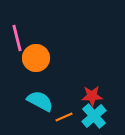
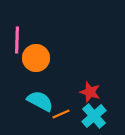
pink line: moved 2 px down; rotated 16 degrees clockwise
red star: moved 2 px left, 4 px up; rotated 20 degrees clockwise
orange line: moved 3 px left, 3 px up
